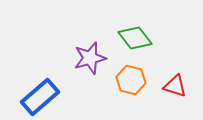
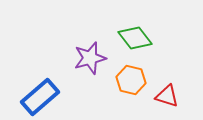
red triangle: moved 8 px left, 10 px down
